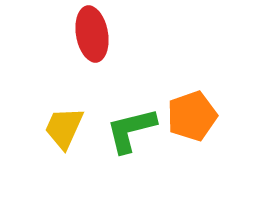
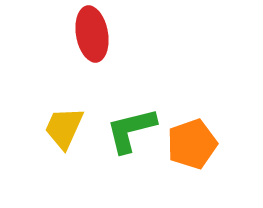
orange pentagon: moved 28 px down
